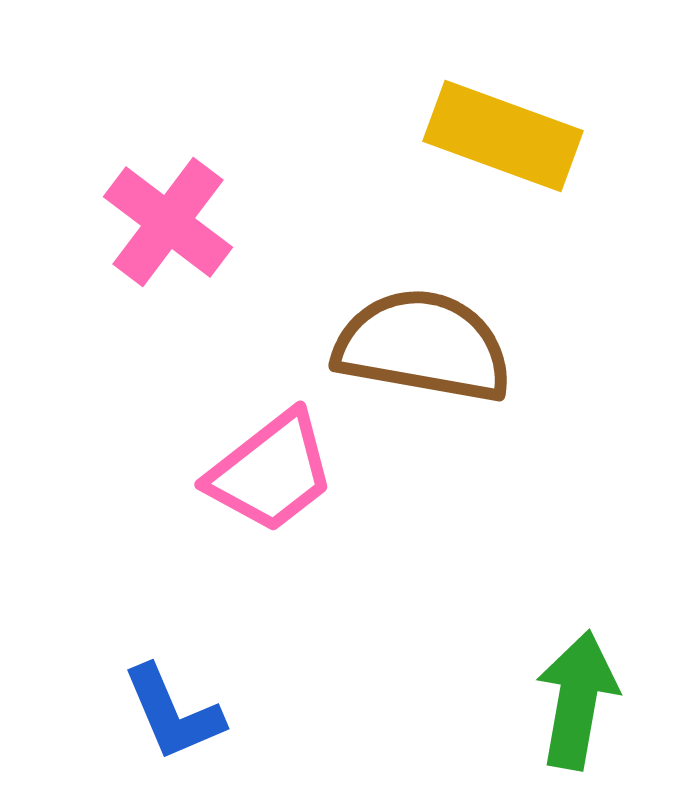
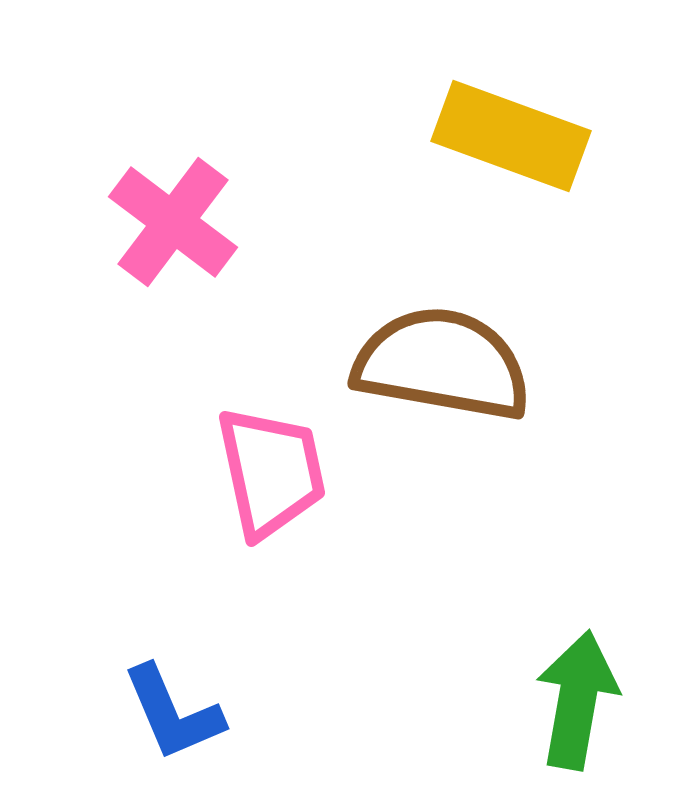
yellow rectangle: moved 8 px right
pink cross: moved 5 px right
brown semicircle: moved 19 px right, 18 px down
pink trapezoid: rotated 64 degrees counterclockwise
